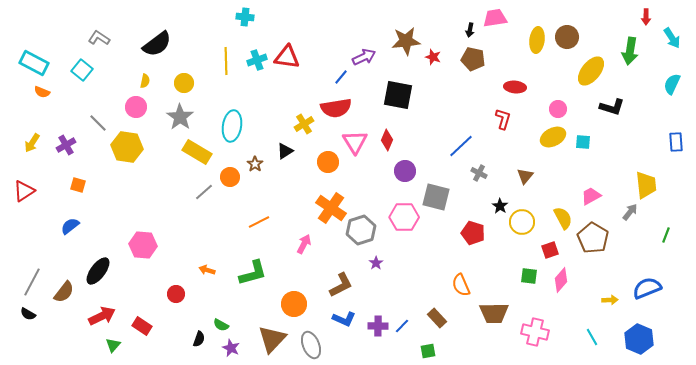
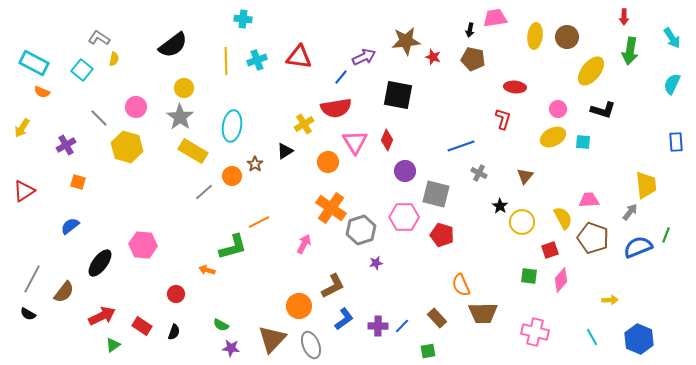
cyan cross at (245, 17): moved 2 px left, 2 px down
red arrow at (646, 17): moved 22 px left
yellow ellipse at (537, 40): moved 2 px left, 4 px up
black semicircle at (157, 44): moved 16 px right, 1 px down
red triangle at (287, 57): moved 12 px right
yellow semicircle at (145, 81): moved 31 px left, 22 px up
yellow circle at (184, 83): moved 5 px down
black L-shape at (612, 107): moved 9 px left, 3 px down
gray line at (98, 123): moved 1 px right, 5 px up
yellow arrow at (32, 143): moved 10 px left, 15 px up
blue line at (461, 146): rotated 24 degrees clockwise
yellow hexagon at (127, 147): rotated 8 degrees clockwise
yellow rectangle at (197, 152): moved 4 px left, 1 px up
orange circle at (230, 177): moved 2 px right, 1 px up
orange square at (78, 185): moved 3 px up
pink trapezoid at (591, 196): moved 2 px left, 4 px down; rotated 25 degrees clockwise
gray square at (436, 197): moved 3 px up
red pentagon at (473, 233): moved 31 px left, 2 px down
brown pentagon at (593, 238): rotated 12 degrees counterclockwise
purple star at (376, 263): rotated 24 degrees clockwise
black ellipse at (98, 271): moved 2 px right, 8 px up
green L-shape at (253, 273): moved 20 px left, 26 px up
gray line at (32, 282): moved 3 px up
brown L-shape at (341, 285): moved 8 px left, 1 px down
blue semicircle at (647, 288): moved 9 px left, 41 px up
orange circle at (294, 304): moved 5 px right, 2 px down
brown trapezoid at (494, 313): moved 11 px left
blue L-shape at (344, 319): rotated 60 degrees counterclockwise
black semicircle at (199, 339): moved 25 px left, 7 px up
green triangle at (113, 345): rotated 14 degrees clockwise
purple star at (231, 348): rotated 18 degrees counterclockwise
